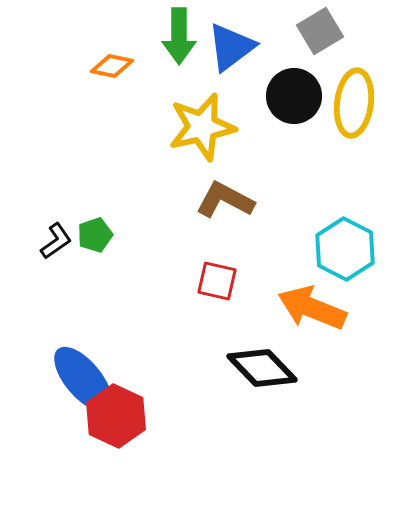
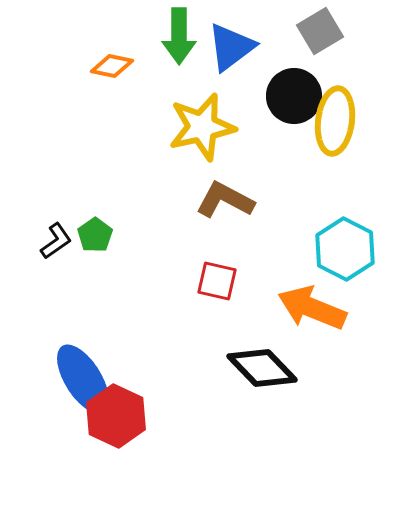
yellow ellipse: moved 19 px left, 18 px down
green pentagon: rotated 16 degrees counterclockwise
blue ellipse: rotated 8 degrees clockwise
